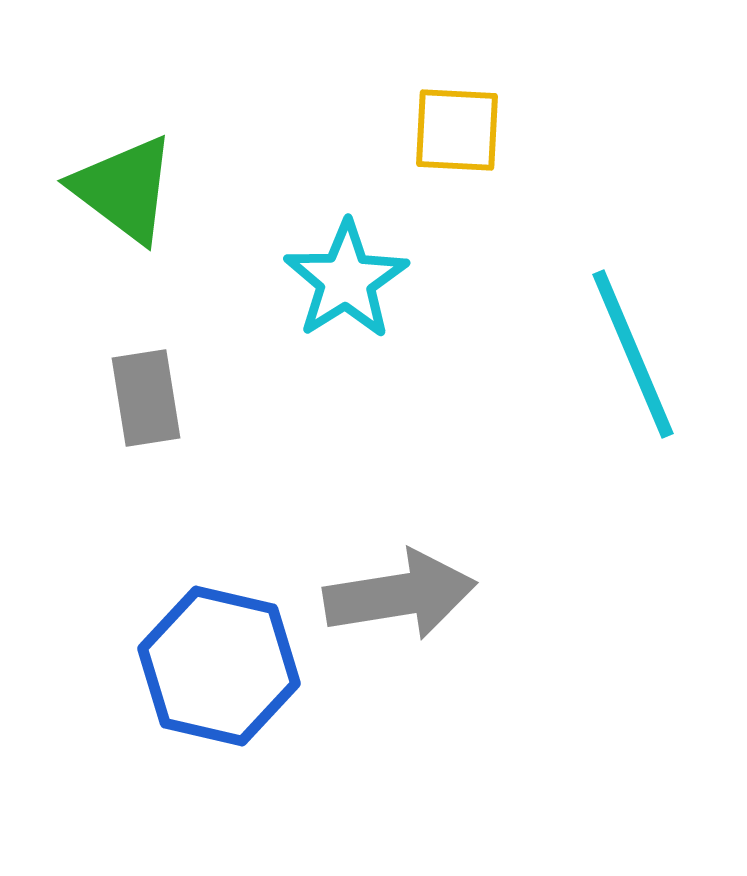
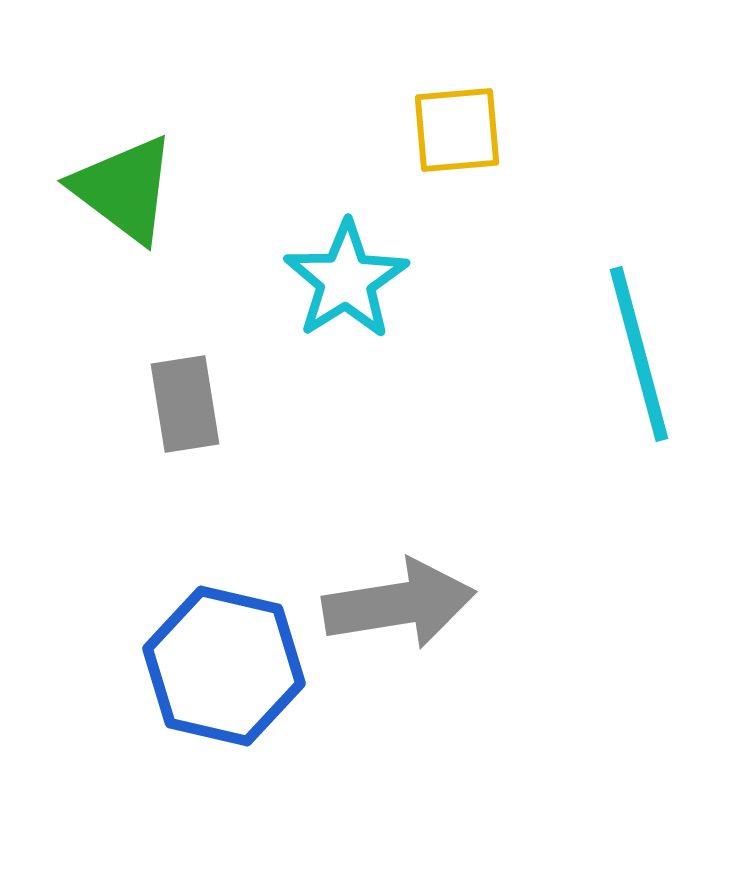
yellow square: rotated 8 degrees counterclockwise
cyan line: moved 6 px right; rotated 8 degrees clockwise
gray rectangle: moved 39 px right, 6 px down
gray arrow: moved 1 px left, 9 px down
blue hexagon: moved 5 px right
